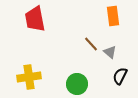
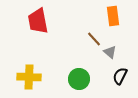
red trapezoid: moved 3 px right, 2 px down
brown line: moved 3 px right, 5 px up
yellow cross: rotated 10 degrees clockwise
green circle: moved 2 px right, 5 px up
